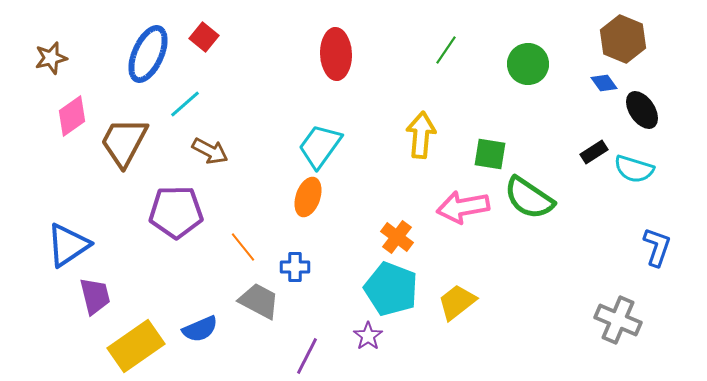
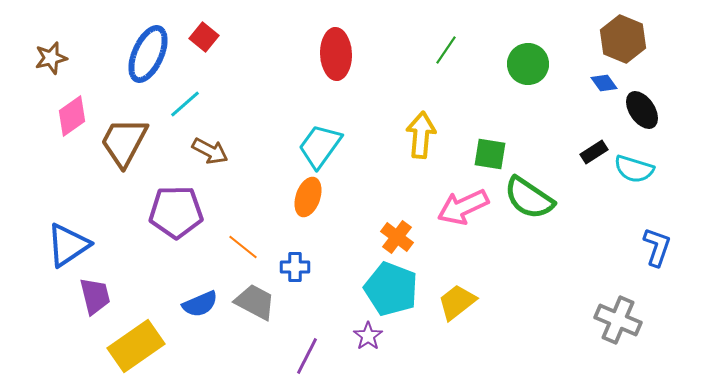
pink arrow: rotated 15 degrees counterclockwise
orange line: rotated 12 degrees counterclockwise
gray trapezoid: moved 4 px left, 1 px down
blue semicircle: moved 25 px up
